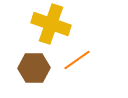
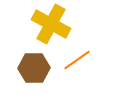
yellow cross: rotated 9 degrees clockwise
